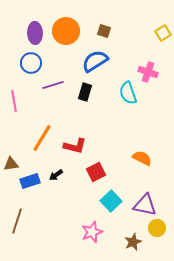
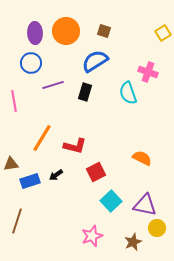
pink star: moved 4 px down
